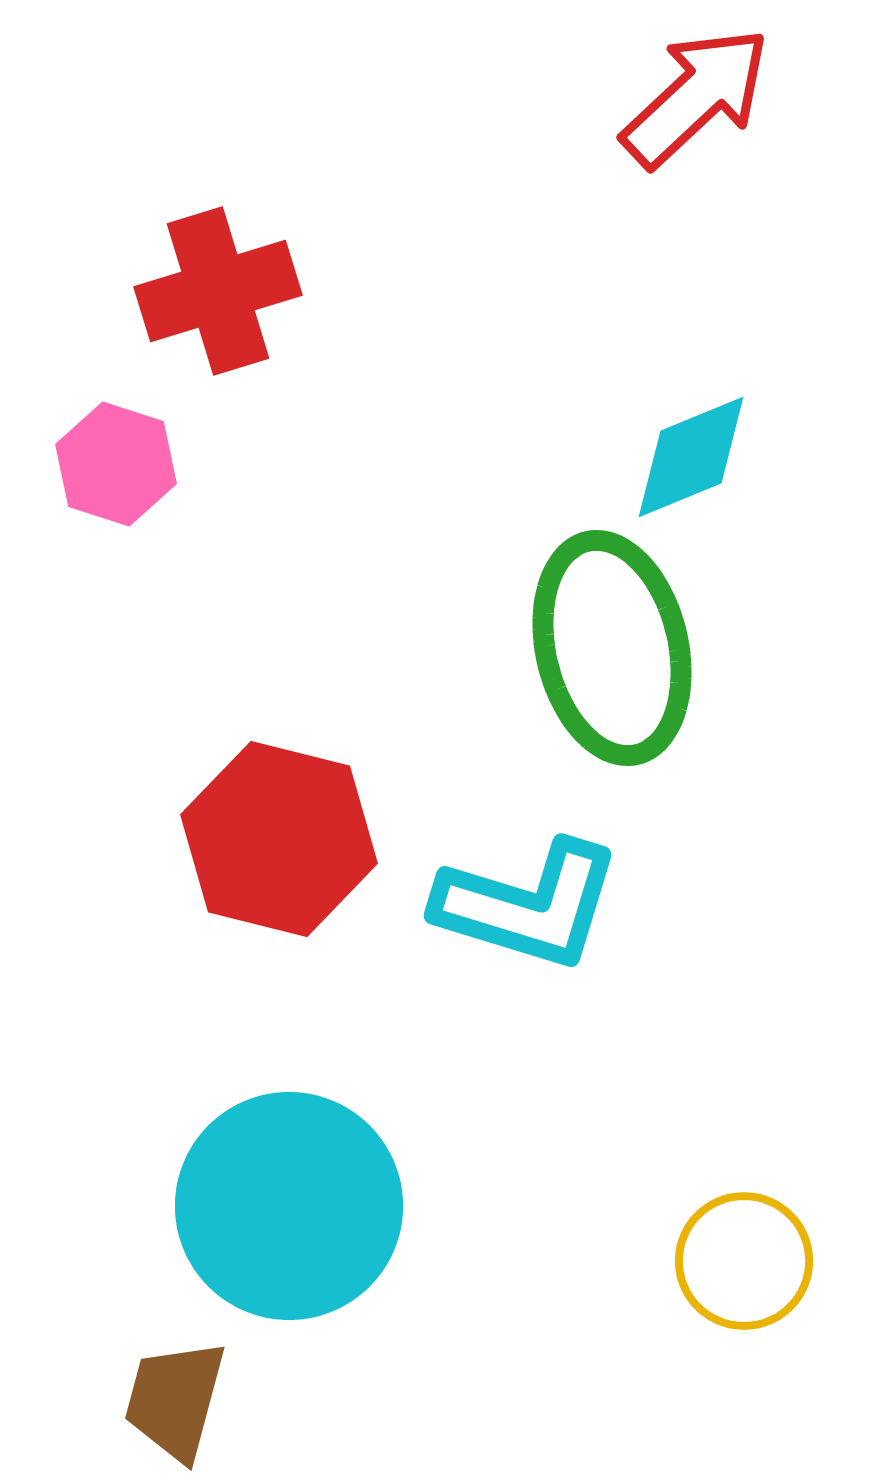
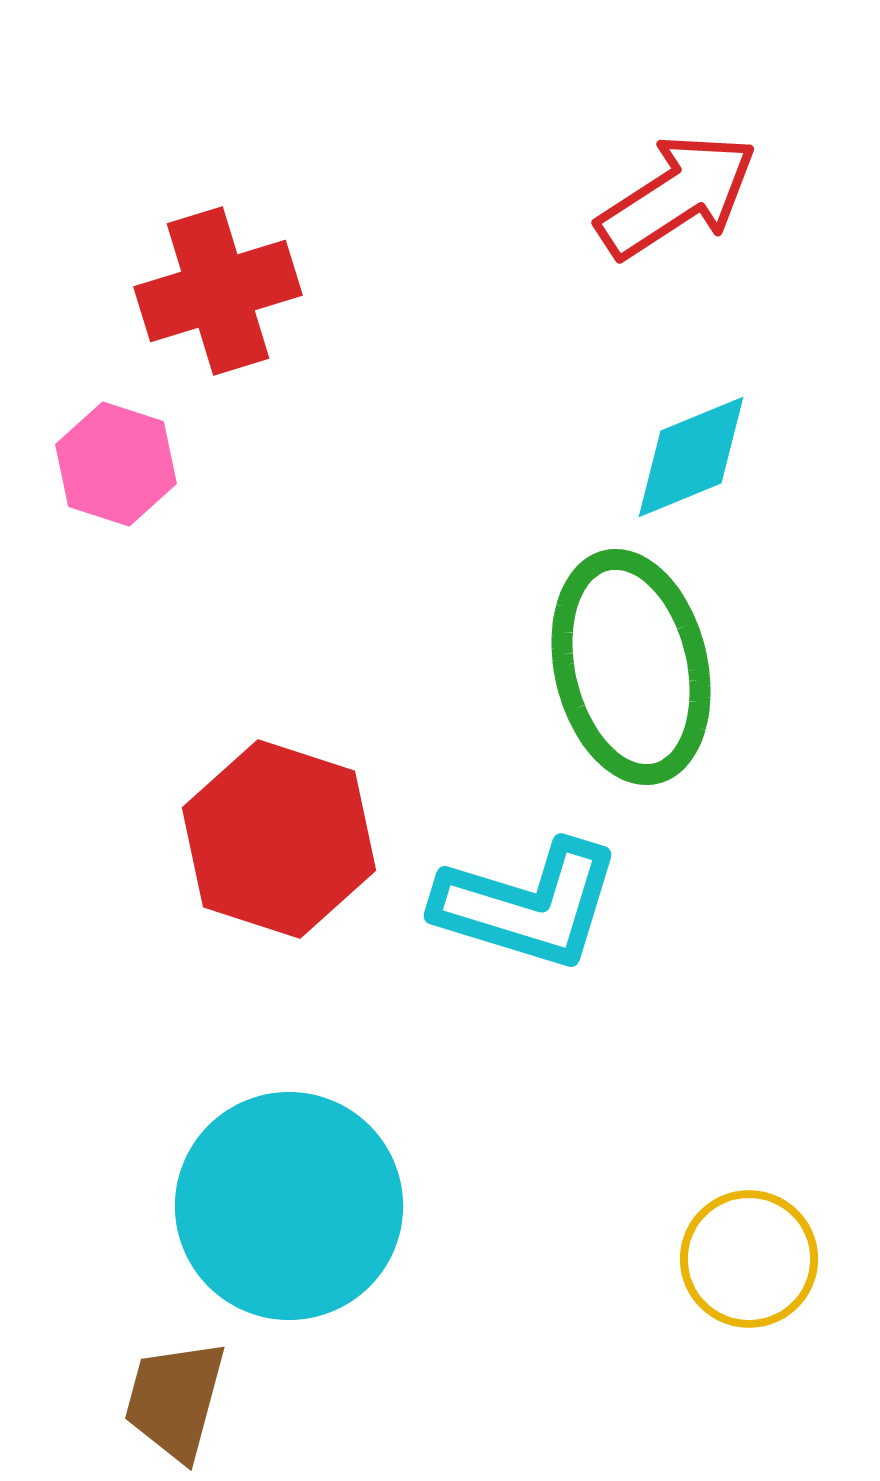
red arrow: moved 19 px left, 99 px down; rotated 10 degrees clockwise
green ellipse: moved 19 px right, 19 px down
red hexagon: rotated 4 degrees clockwise
yellow circle: moved 5 px right, 2 px up
